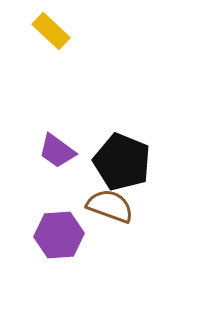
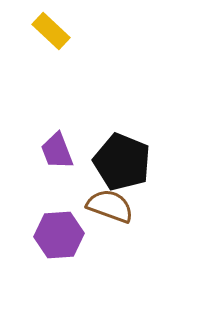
purple trapezoid: rotated 33 degrees clockwise
